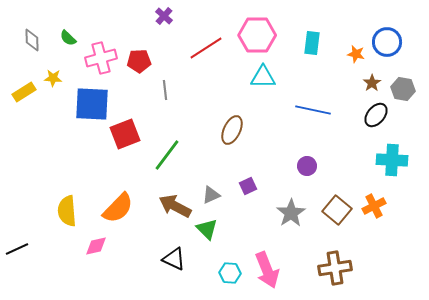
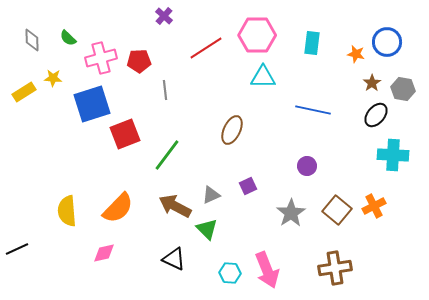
blue square: rotated 21 degrees counterclockwise
cyan cross: moved 1 px right, 5 px up
pink diamond: moved 8 px right, 7 px down
